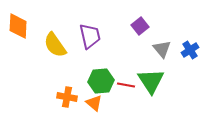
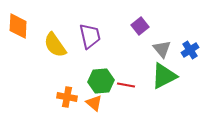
green triangle: moved 13 px right, 5 px up; rotated 36 degrees clockwise
